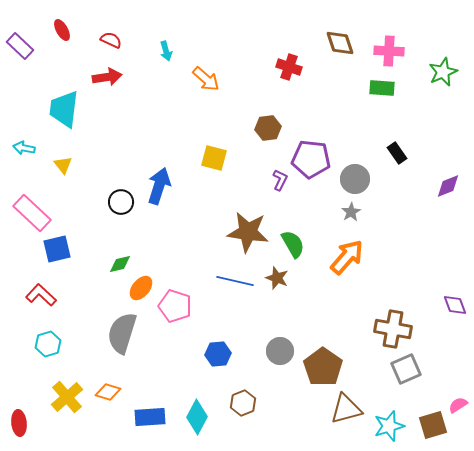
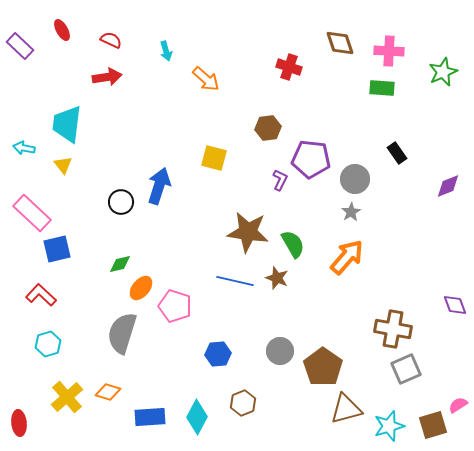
cyan trapezoid at (64, 109): moved 3 px right, 15 px down
